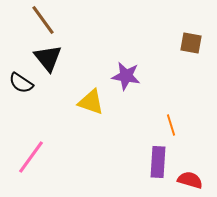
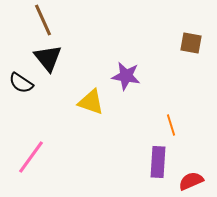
brown line: rotated 12 degrees clockwise
red semicircle: moved 1 px right, 1 px down; rotated 40 degrees counterclockwise
